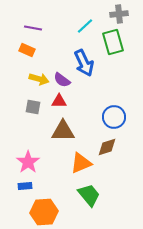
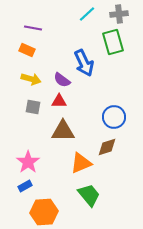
cyan line: moved 2 px right, 12 px up
yellow arrow: moved 8 px left
blue rectangle: rotated 24 degrees counterclockwise
